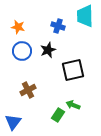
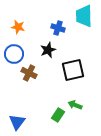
cyan trapezoid: moved 1 px left
blue cross: moved 2 px down
blue circle: moved 8 px left, 3 px down
brown cross: moved 1 px right, 17 px up; rotated 35 degrees counterclockwise
green arrow: moved 2 px right
blue triangle: moved 4 px right
